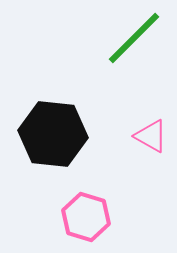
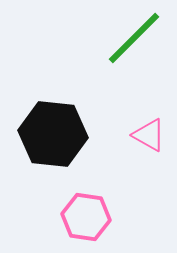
pink triangle: moved 2 px left, 1 px up
pink hexagon: rotated 9 degrees counterclockwise
